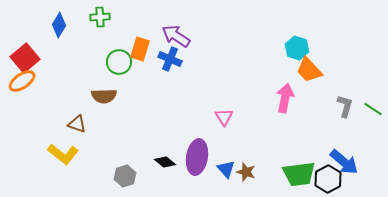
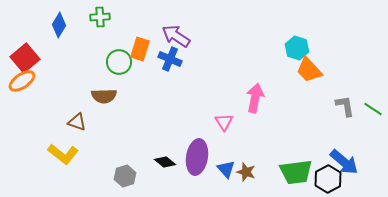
pink arrow: moved 30 px left
gray L-shape: rotated 25 degrees counterclockwise
pink triangle: moved 5 px down
brown triangle: moved 2 px up
green trapezoid: moved 3 px left, 2 px up
